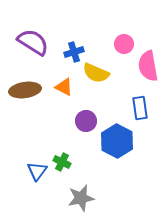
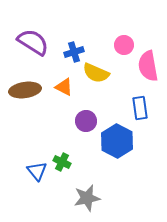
pink circle: moved 1 px down
blue triangle: rotated 15 degrees counterclockwise
gray star: moved 6 px right
